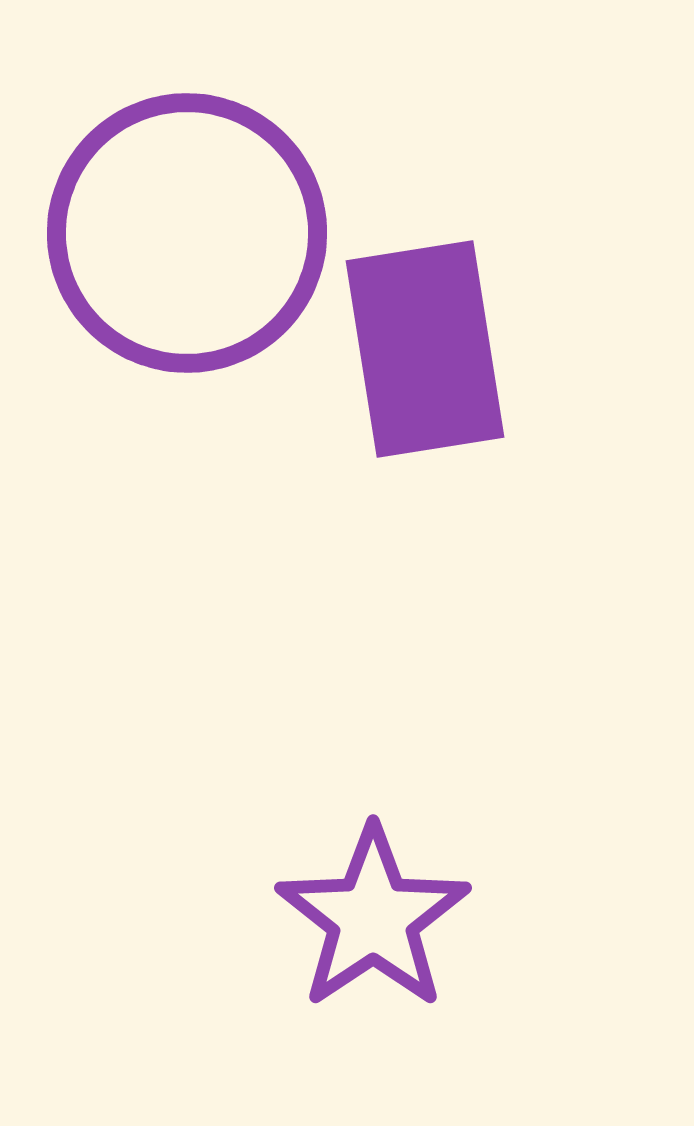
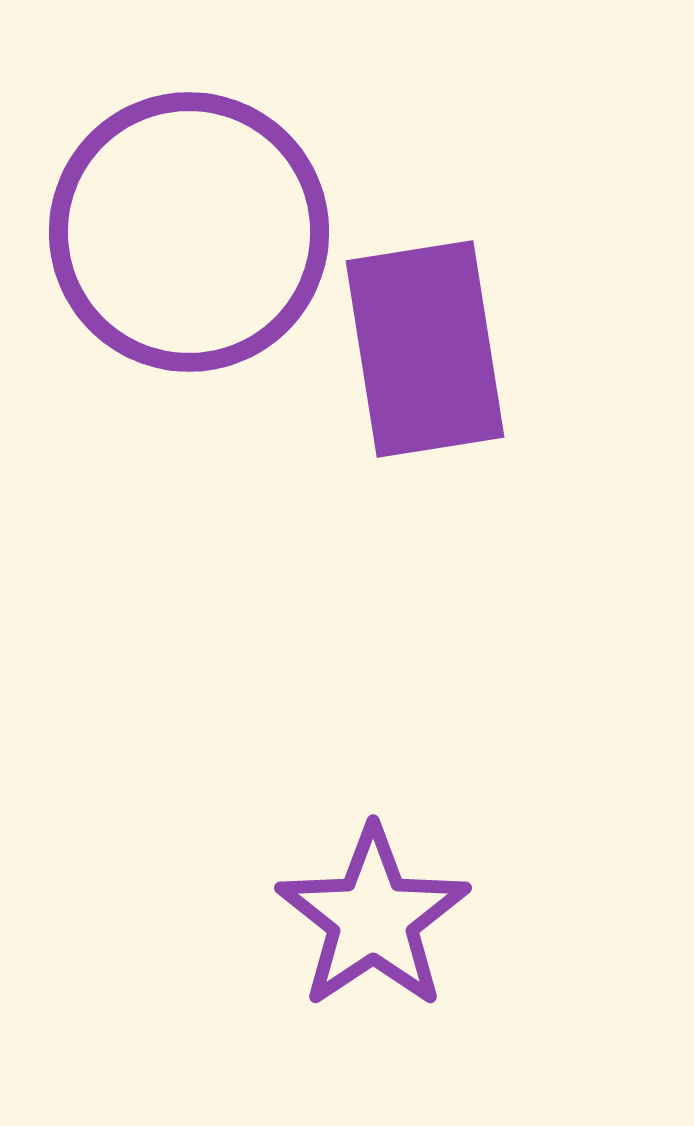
purple circle: moved 2 px right, 1 px up
